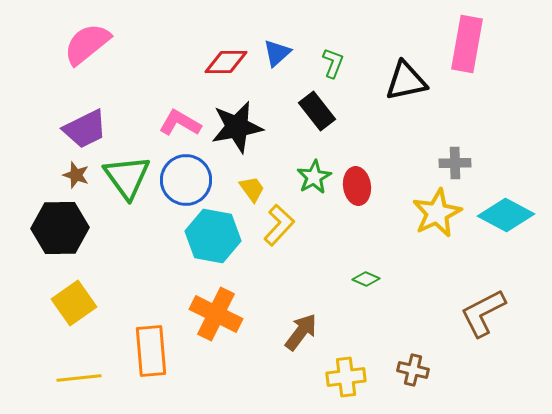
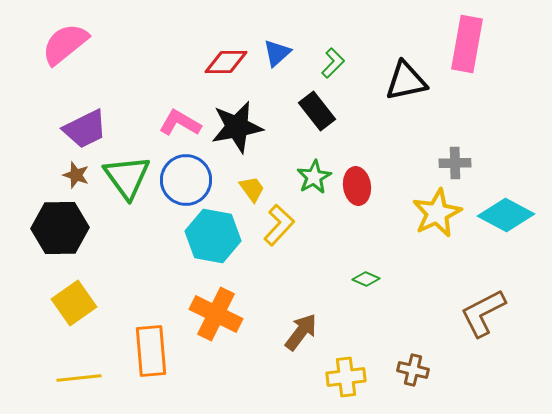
pink semicircle: moved 22 px left
green L-shape: rotated 24 degrees clockwise
